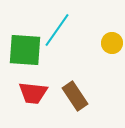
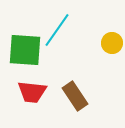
red trapezoid: moved 1 px left, 1 px up
